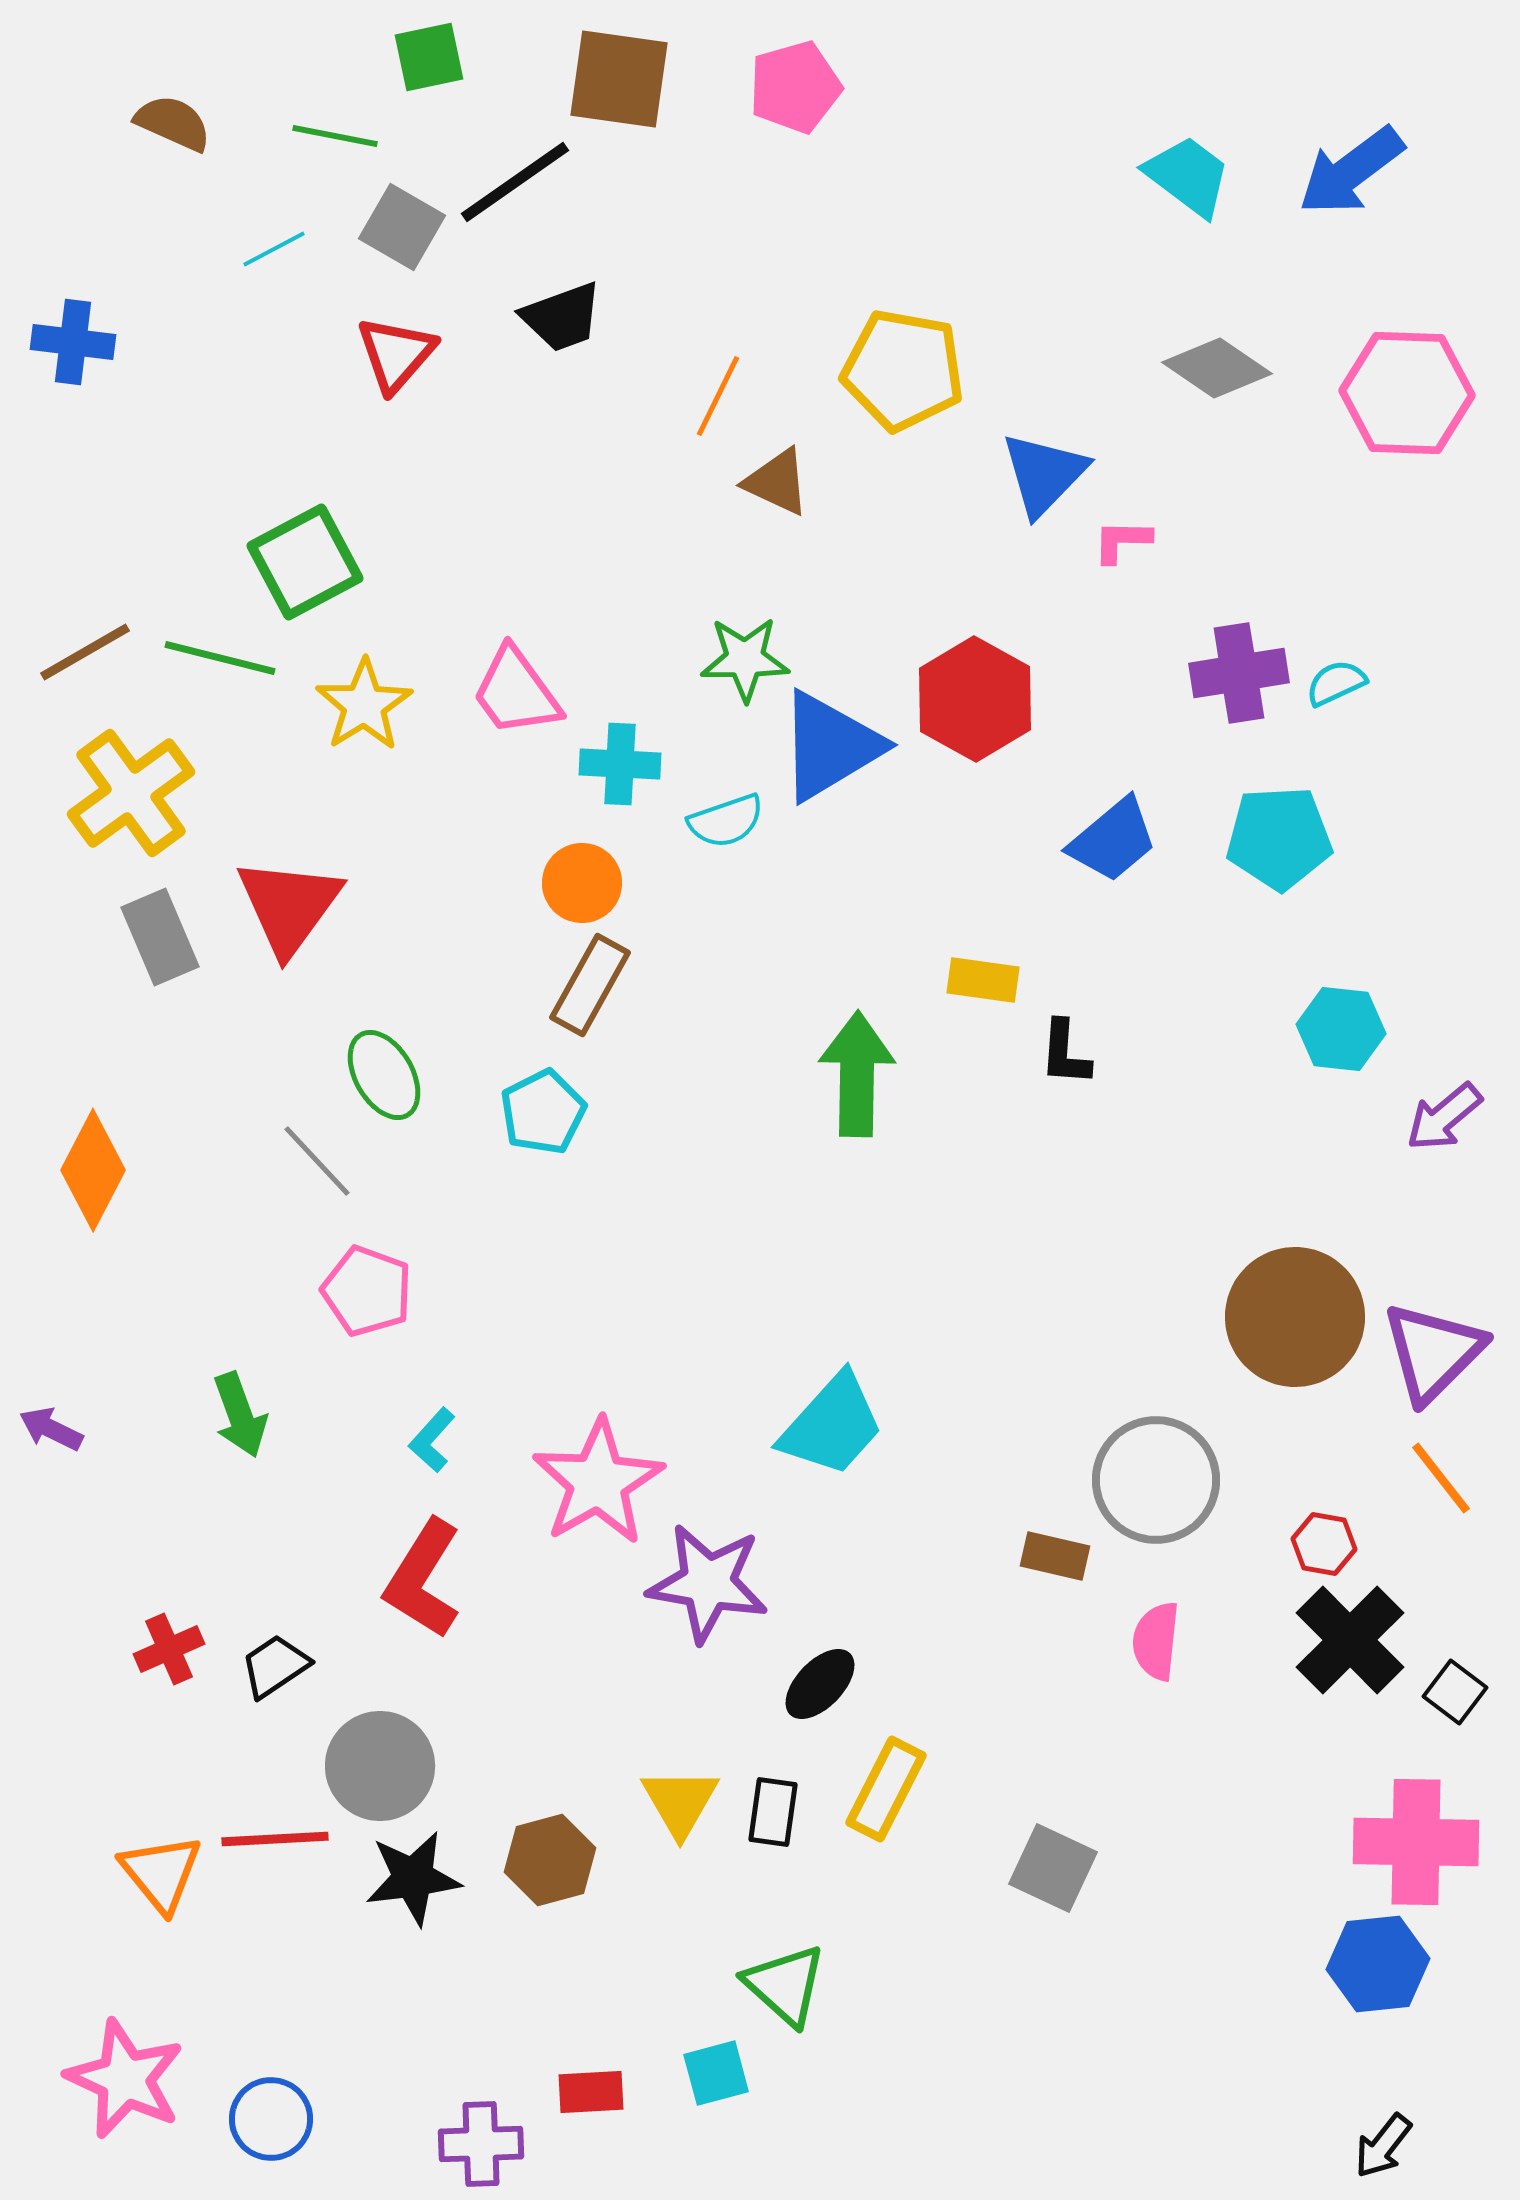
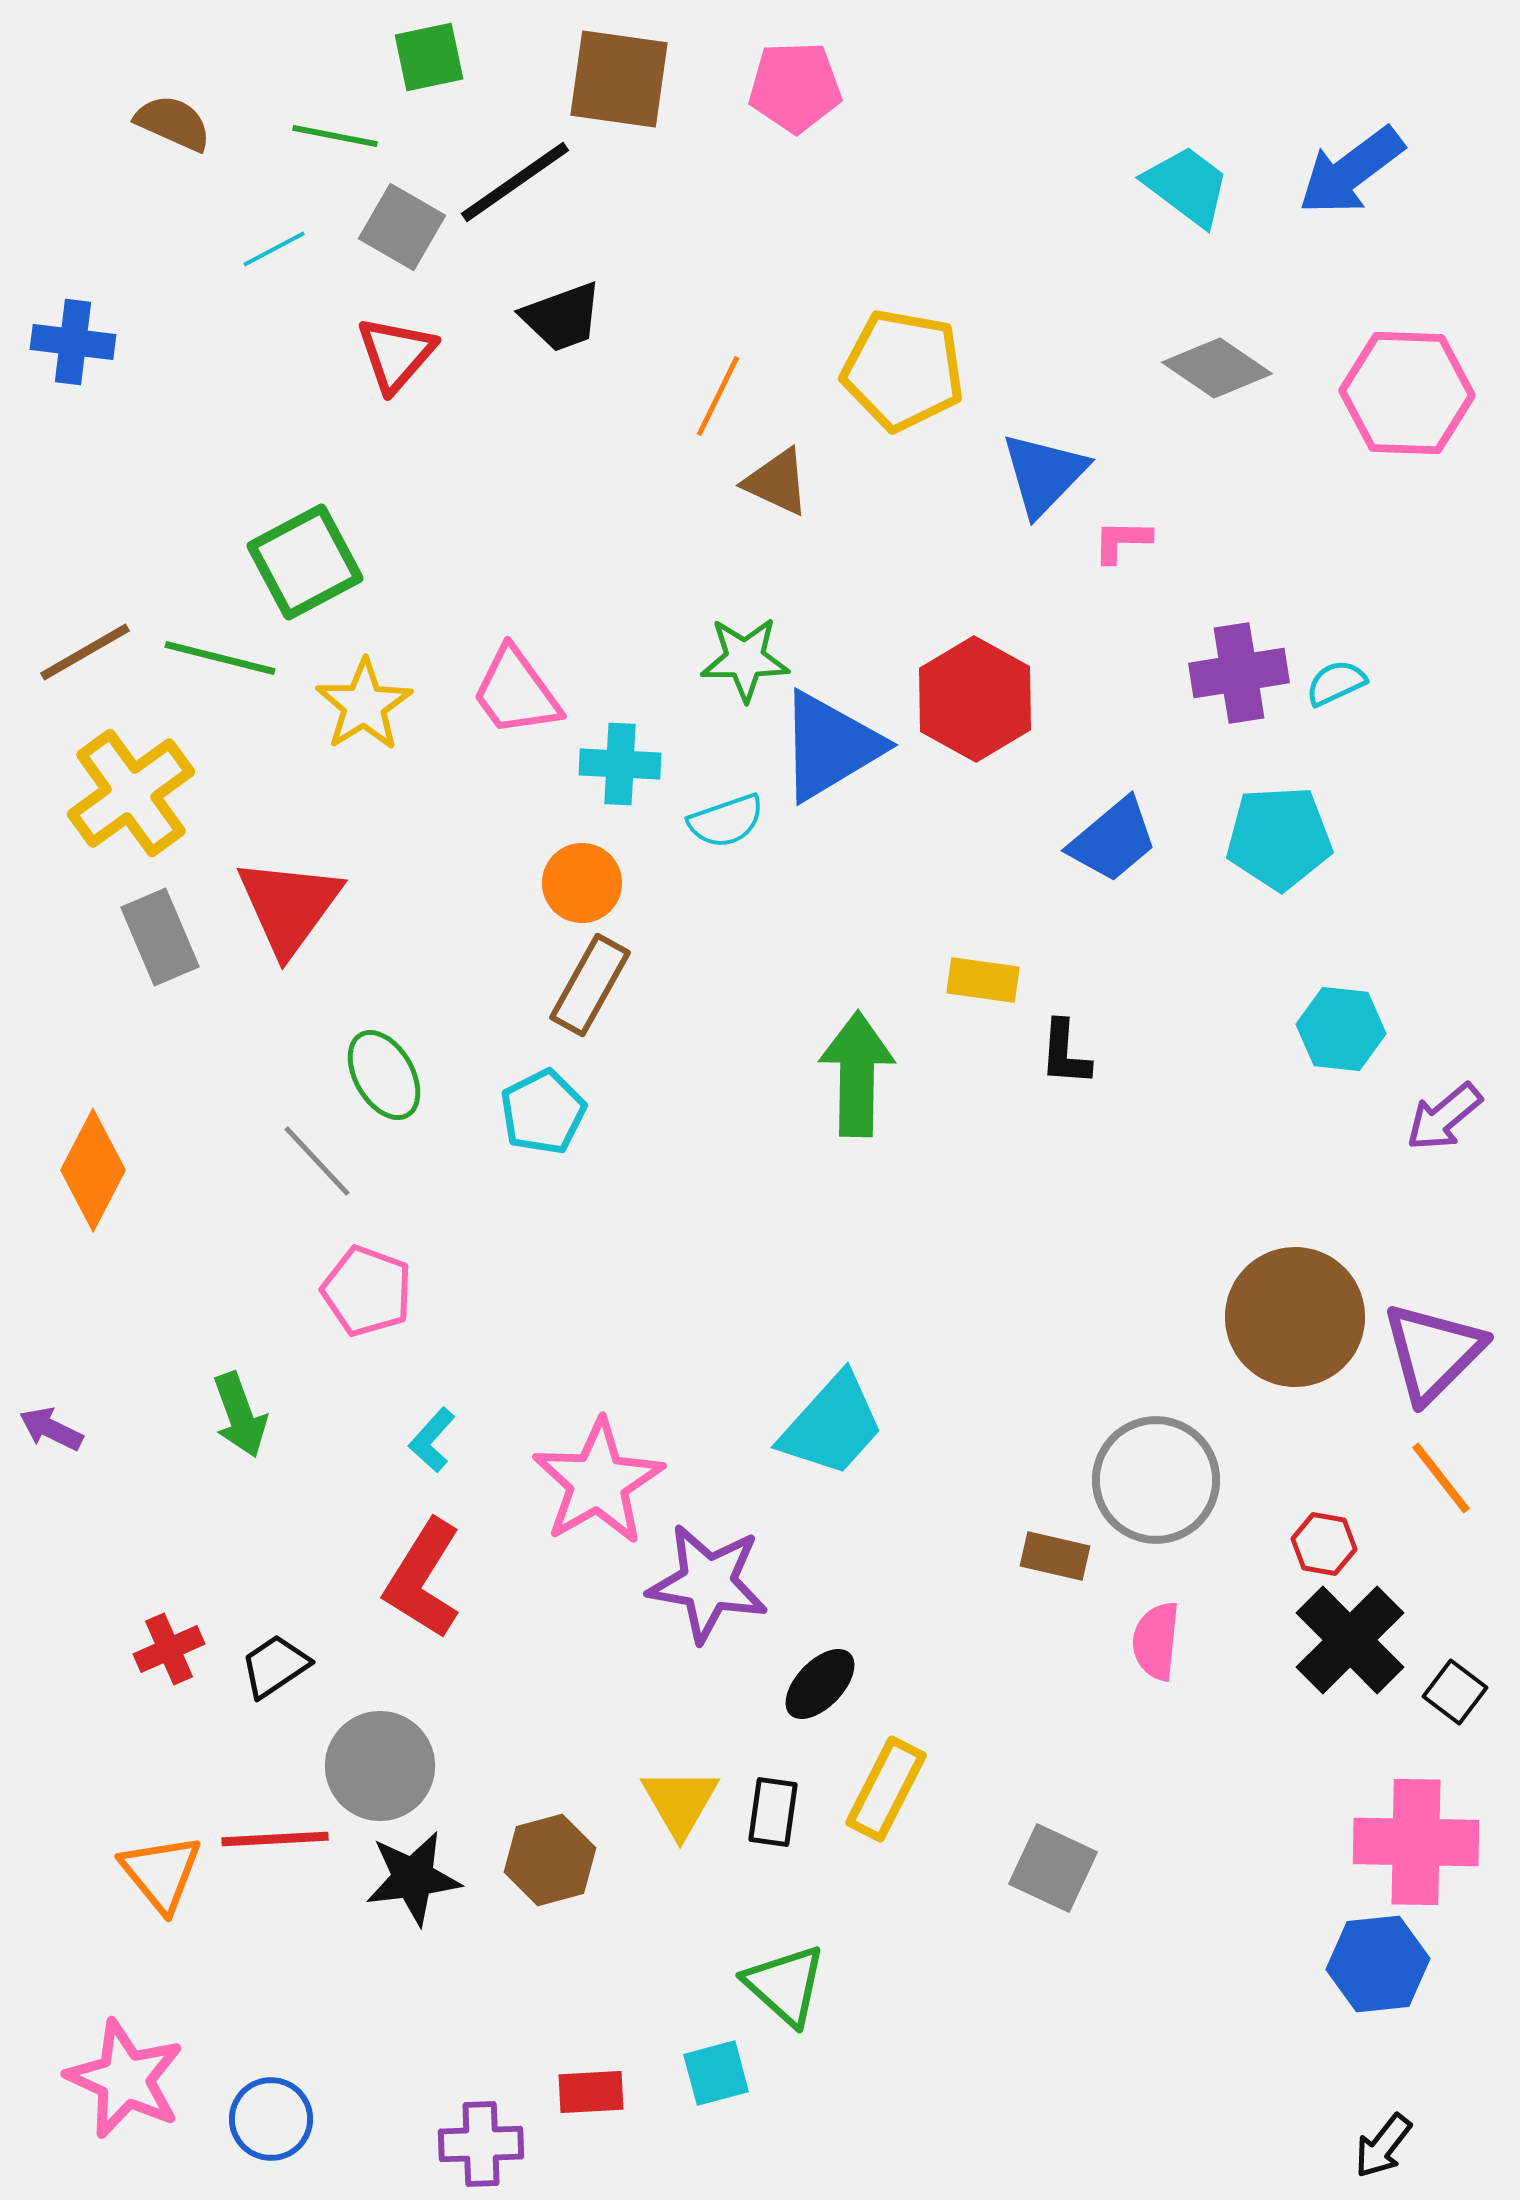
pink pentagon at (795, 87): rotated 14 degrees clockwise
cyan trapezoid at (1188, 176): moved 1 px left, 10 px down
